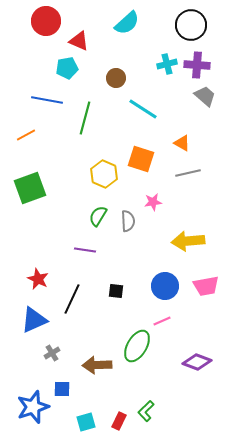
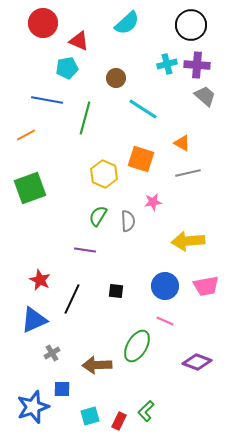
red circle: moved 3 px left, 2 px down
red star: moved 2 px right, 1 px down
pink line: moved 3 px right; rotated 48 degrees clockwise
cyan square: moved 4 px right, 6 px up
